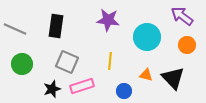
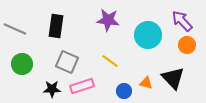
purple arrow: moved 5 px down; rotated 10 degrees clockwise
cyan circle: moved 1 px right, 2 px up
yellow line: rotated 60 degrees counterclockwise
orange triangle: moved 8 px down
black star: rotated 18 degrees clockwise
